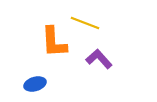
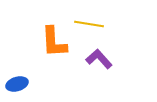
yellow line: moved 4 px right, 1 px down; rotated 12 degrees counterclockwise
blue ellipse: moved 18 px left
